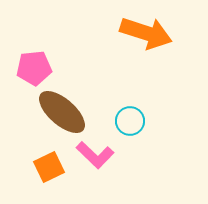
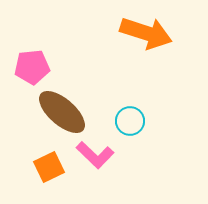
pink pentagon: moved 2 px left, 1 px up
